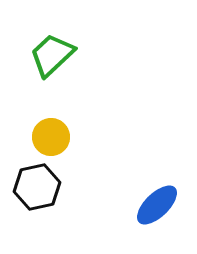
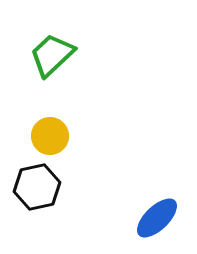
yellow circle: moved 1 px left, 1 px up
blue ellipse: moved 13 px down
